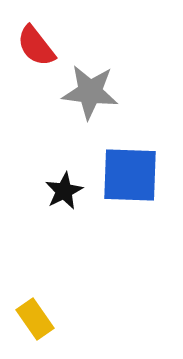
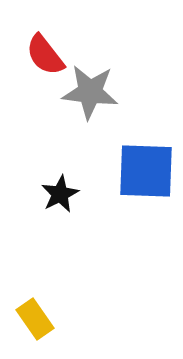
red semicircle: moved 9 px right, 9 px down
blue square: moved 16 px right, 4 px up
black star: moved 4 px left, 3 px down
